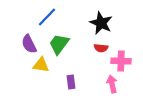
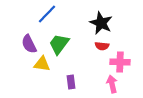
blue line: moved 3 px up
red semicircle: moved 1 px right, 2 px up
pink cross: moved 1 px left, 1 px down
yellow triangle: moved 1 px right, 1 px up
